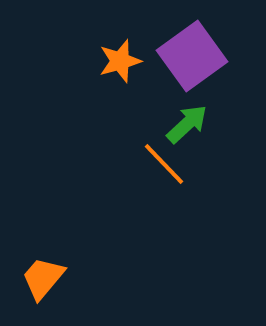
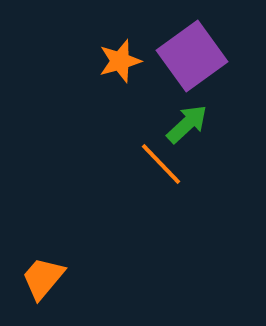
orange line: moved 3 px left
